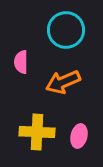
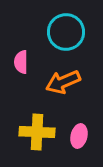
cyan circle: moved 2 px down
